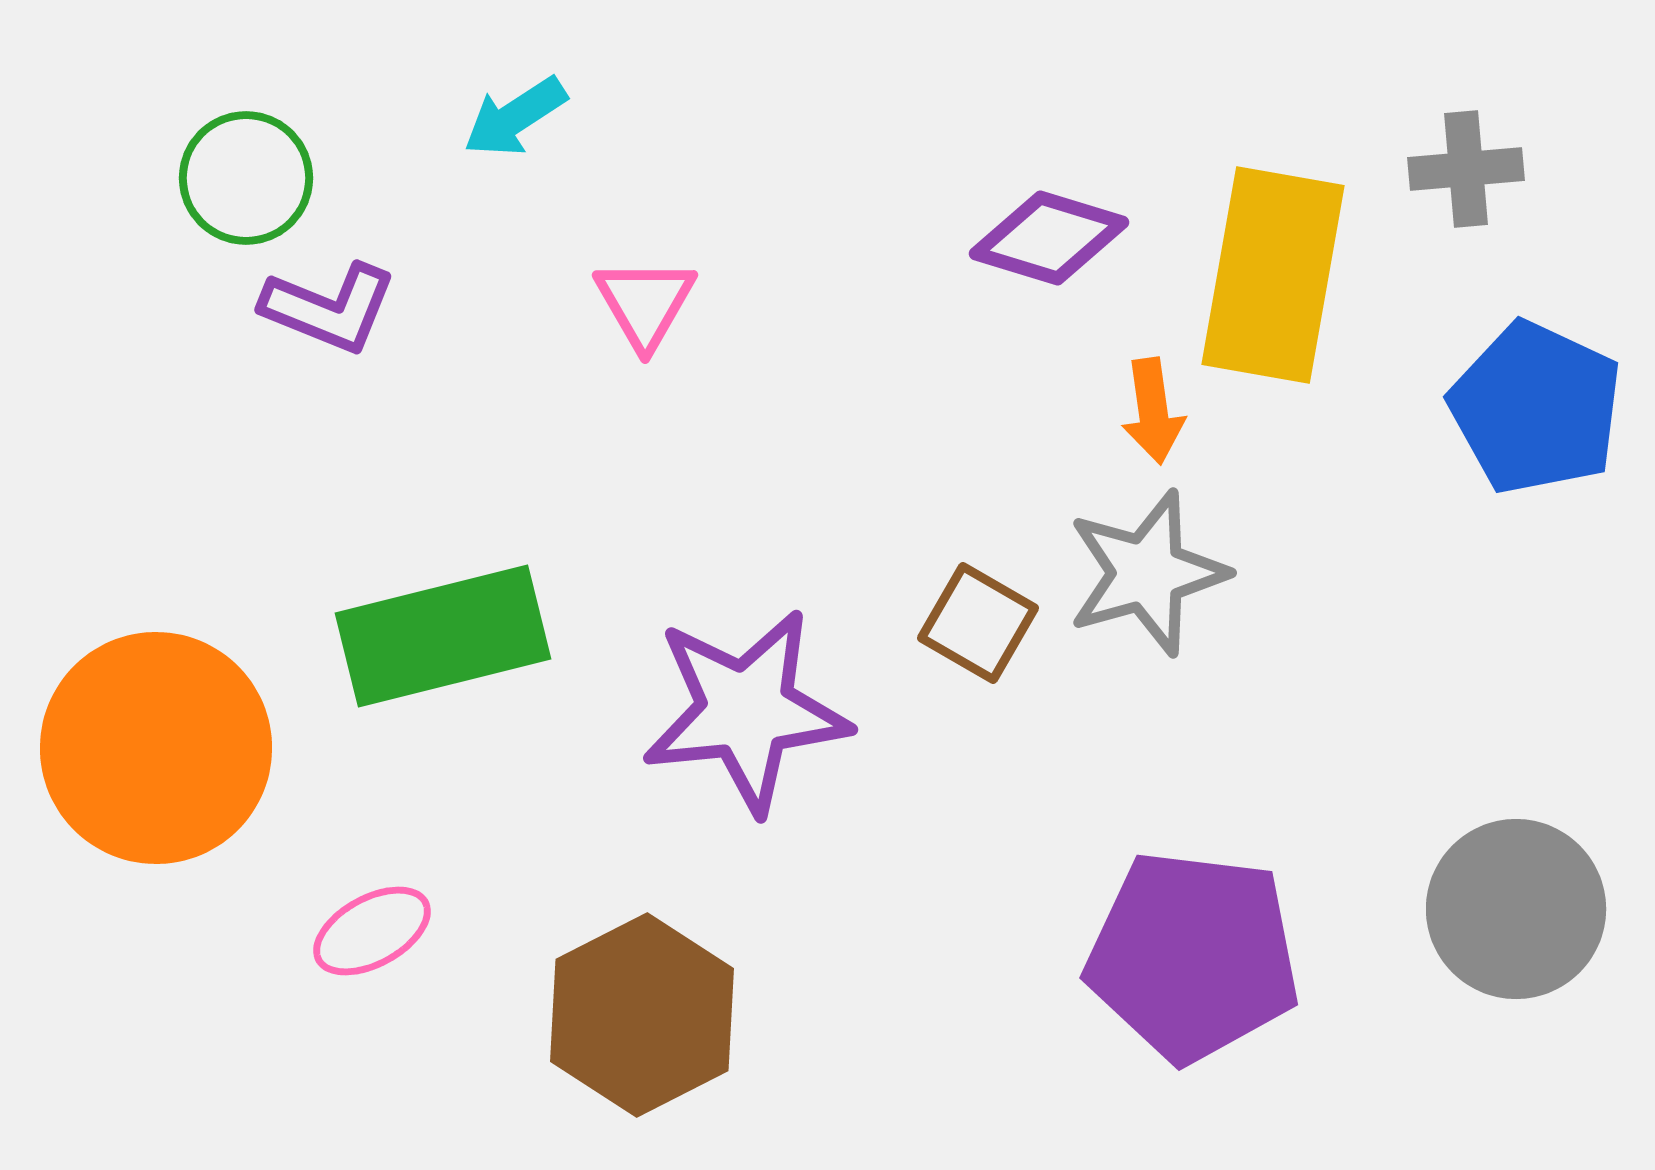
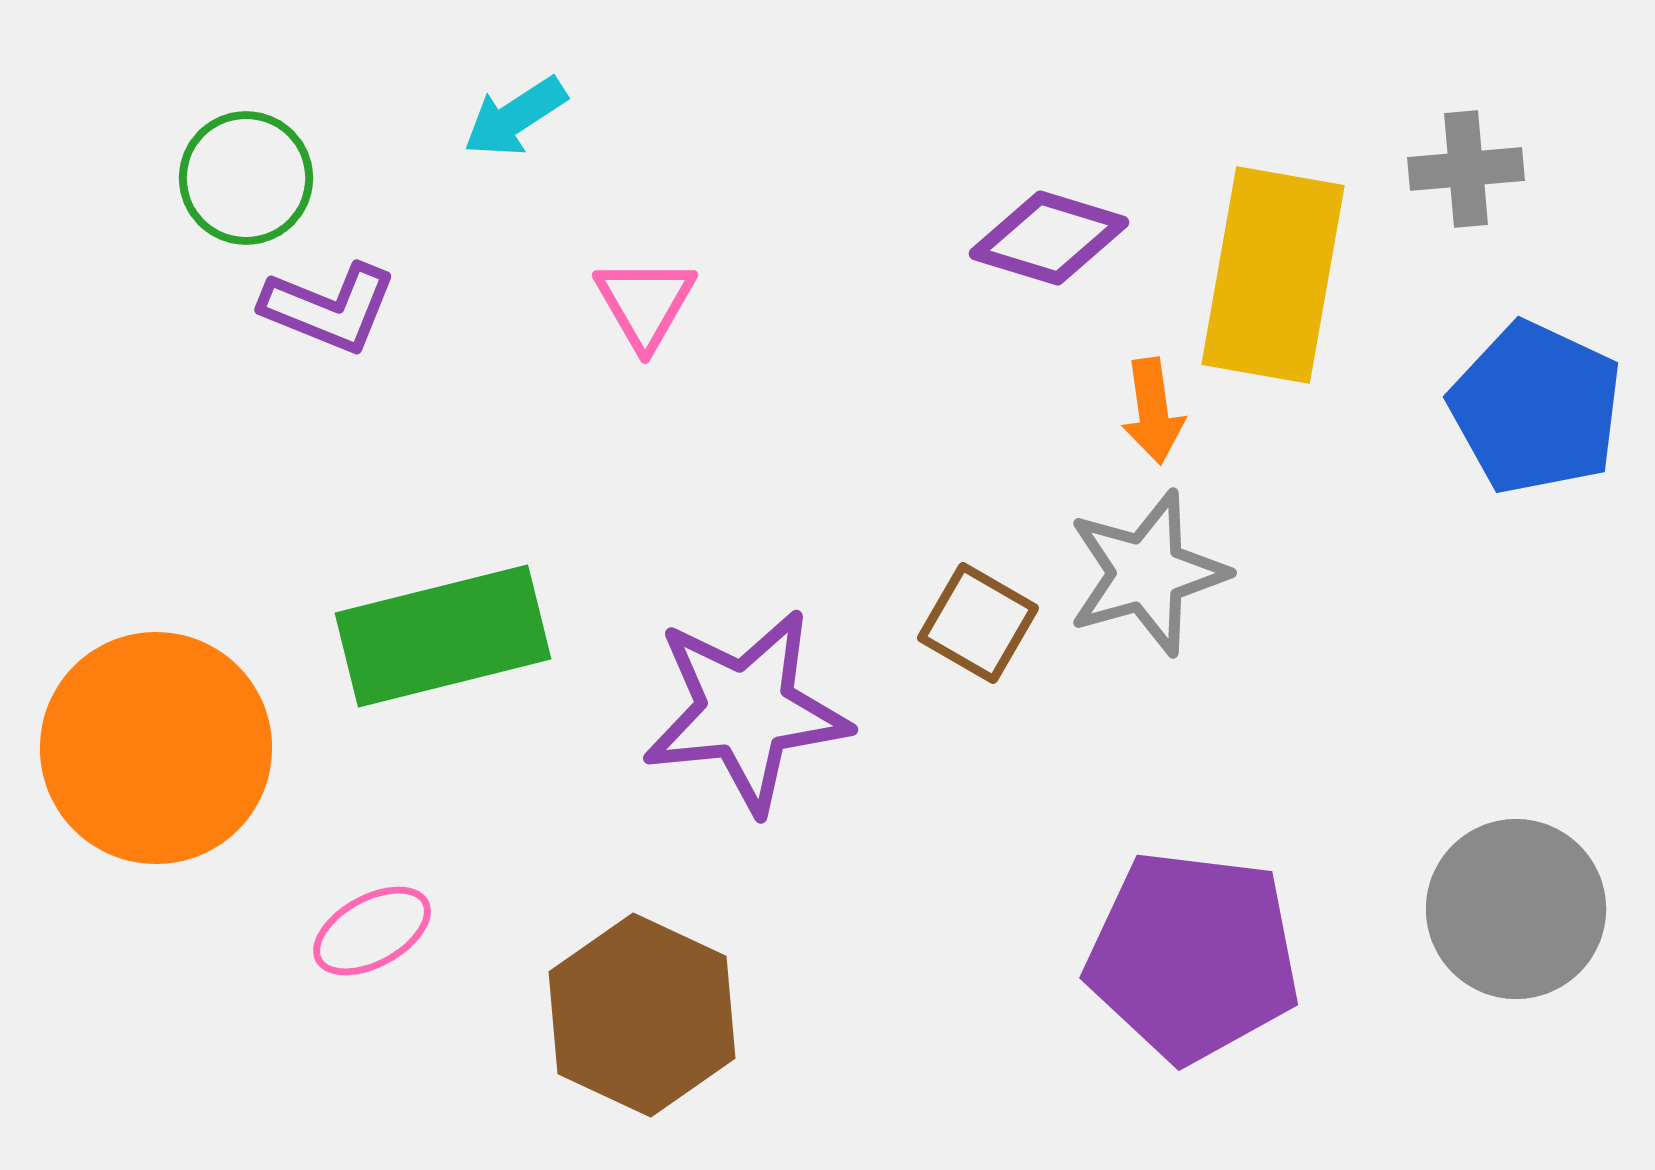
brown hexagon: rotated 8 degrees counterclockwise
